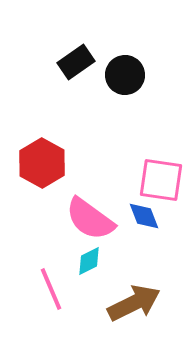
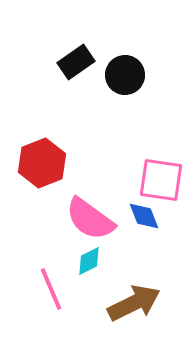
red hexagon: rotated 9 degrees clockwise
